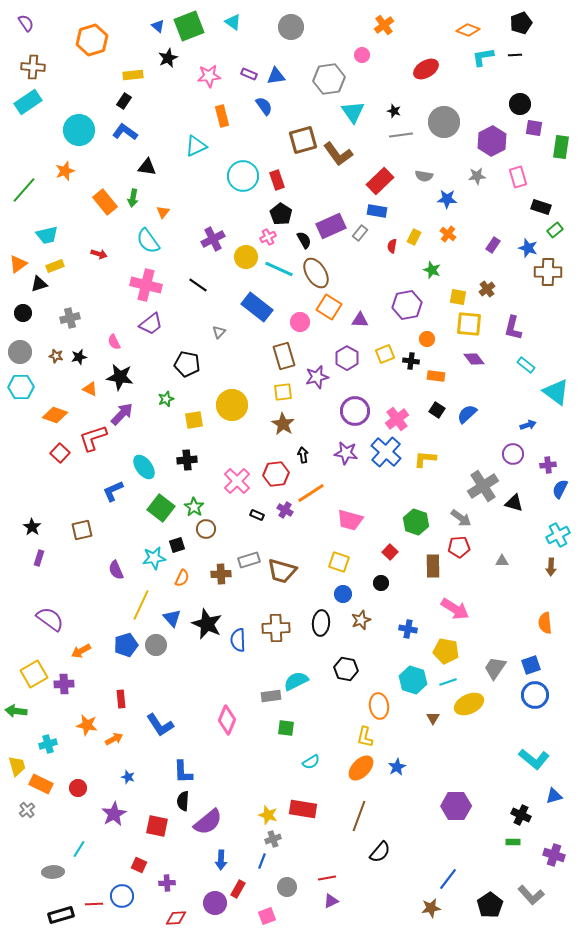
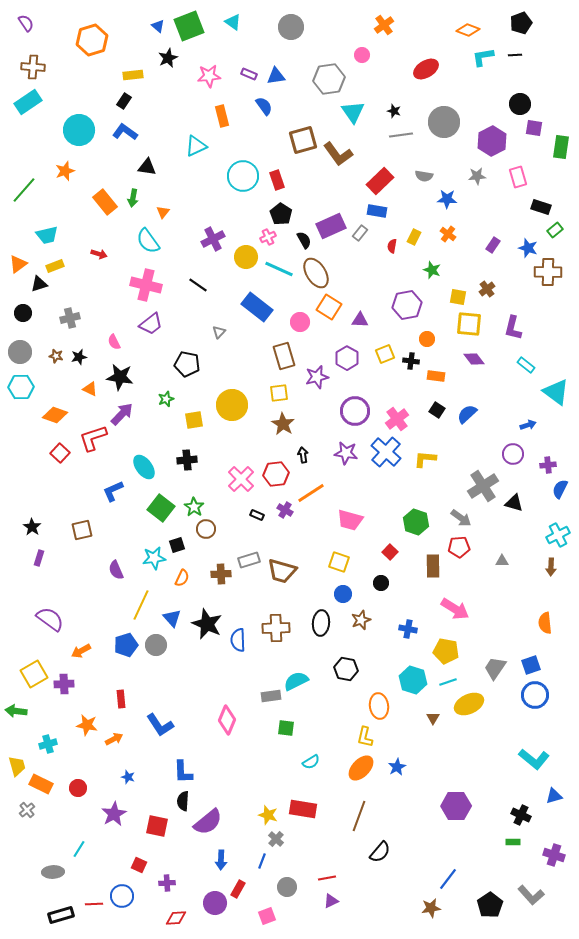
yellow square at (283, 392): moved 4 px left, 1 px down
pink cross at (237, 481): moved 4 px right, 2 px up
gray cross at (273, 839): moved 3 px right; rotated 28 degrees counterclockwise
